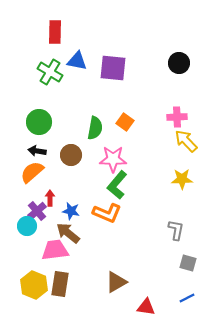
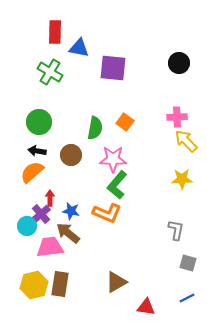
blue triangle: moved 2 px right, 13 px up
purple cross: moved 4 px right, 3 px down
pink trapezoid: moved 5 px left, 3 px up
yellow hexagon: rotated 24 degrees clockwise
